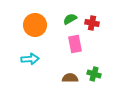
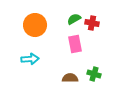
green semicircle: moved 4 px right
